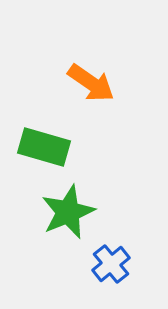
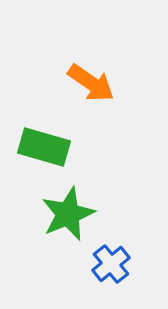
green star: moved 2 px down
